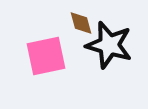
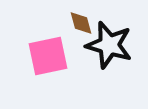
pink square: moved 2 px right
